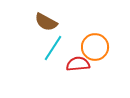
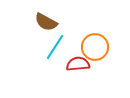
cyan line: moved 2 px right, 1 px up
